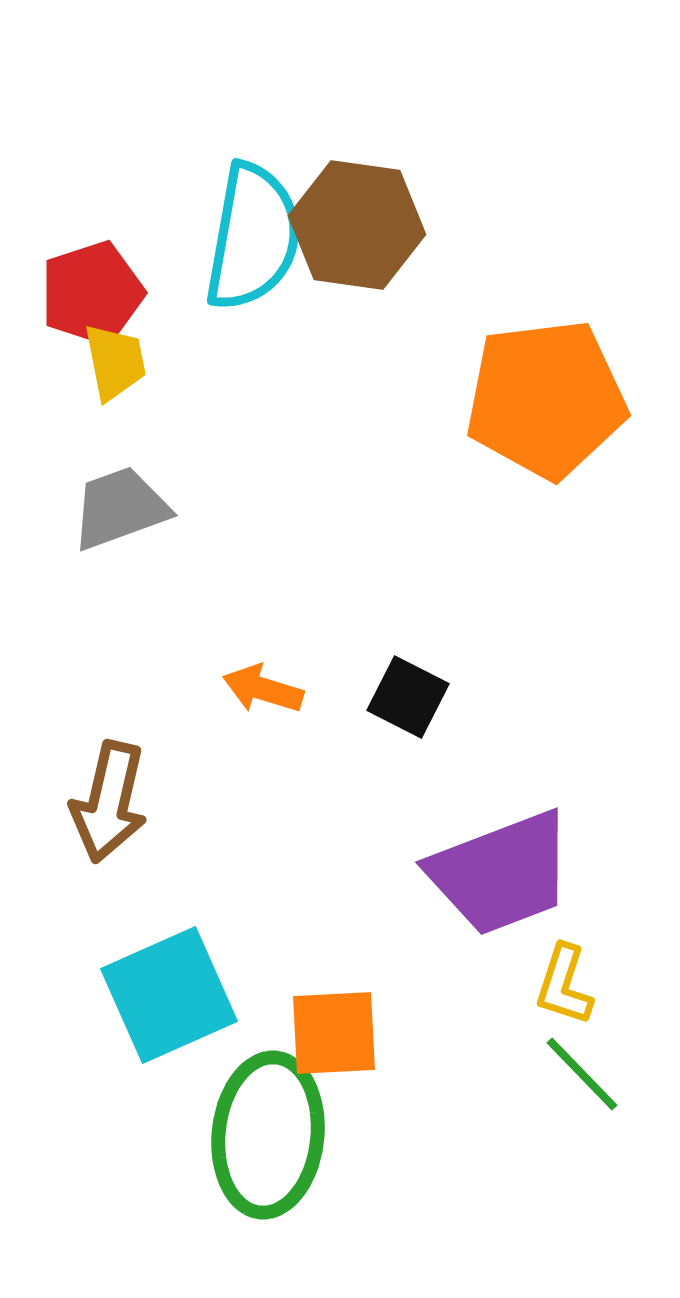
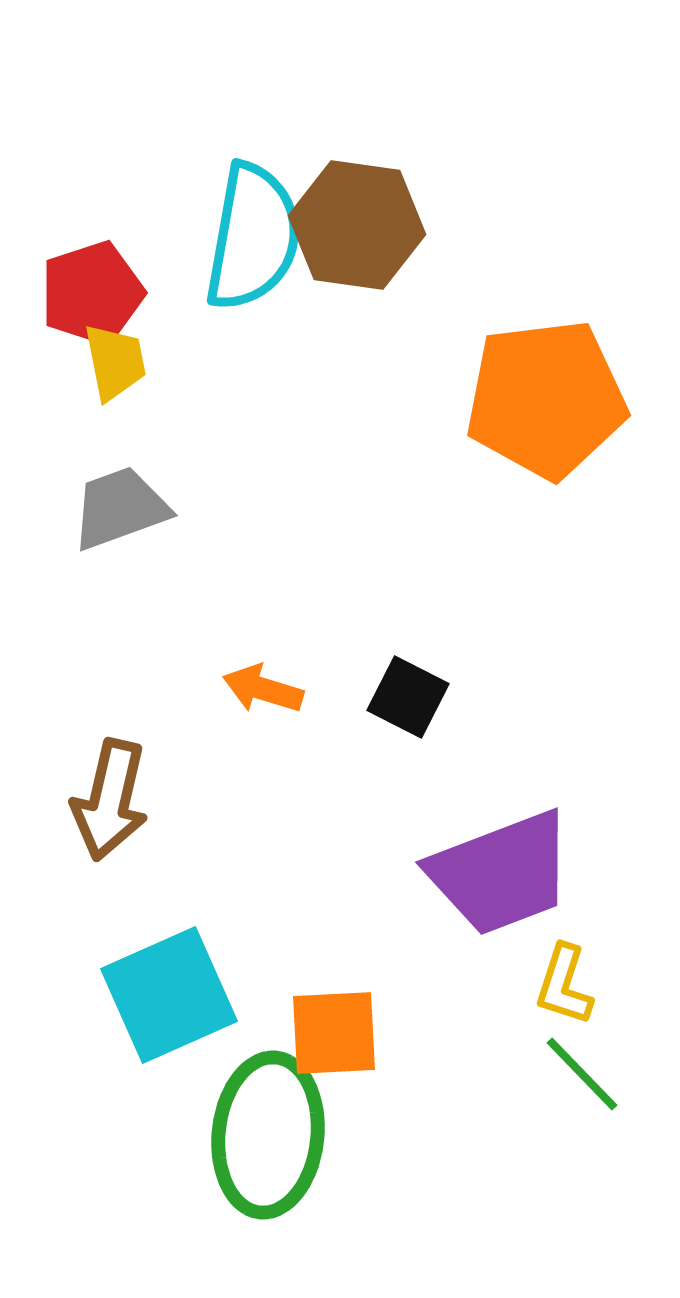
brown arrow: moved 1 px right, 2 px up
